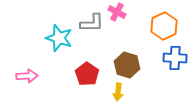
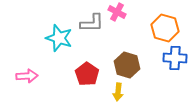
orange hexagon: moved 1 px right, 2 px down; rotated 20 degrees counterclockwise
